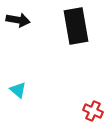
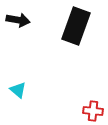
black rectangle: rotated 30 degrees clockwise
red cross: rotated 18 degrees counterclockwise
